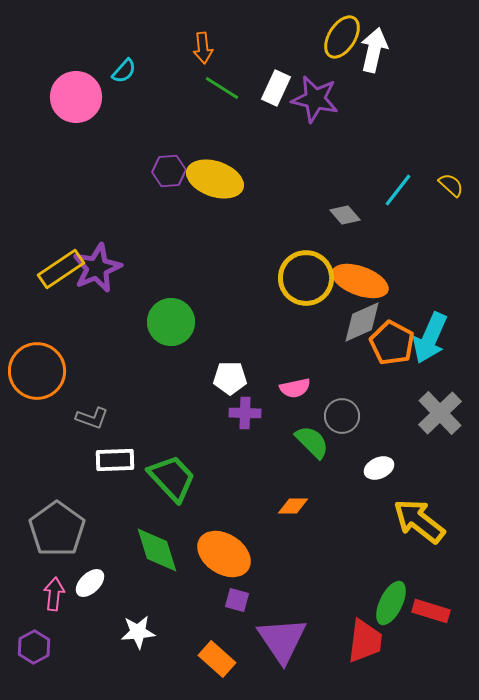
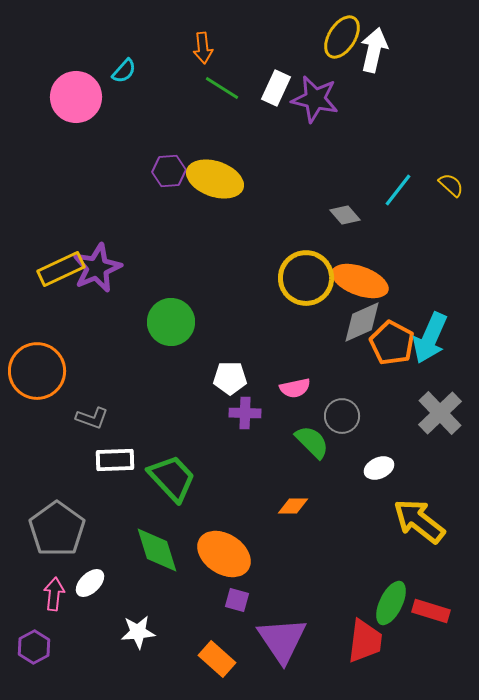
yellow rectangle at (61, 269): rotated 9 degrees clockwise
